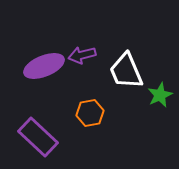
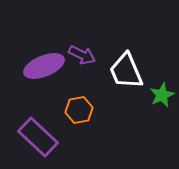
purple arrow: rotated 140 degrees counterclockwise
green star: moved 2 px right
orange hexagon: moved 11 px left, 3 px up
